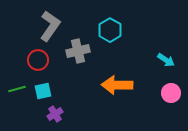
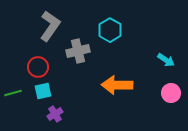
red circle: moved 7 px down
green line: moved 4 px left, 4 px down
